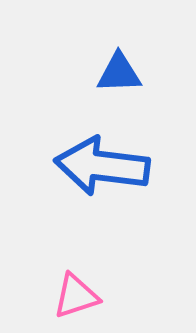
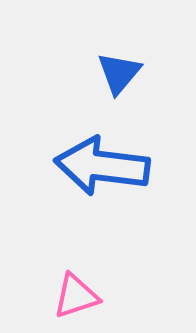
blue triangle: rotated 48 degrees counterclockwise
